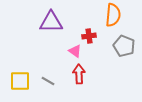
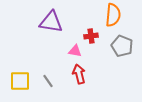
purple triangle: rotated 10 degrees clockwise
red cross: moved 2 px right
gray pentagon: moved 2 px left
pink triangle: rotated 24 degrees counterclockwise
red arrow: rotated 12 degrees counterclockwise
gray line: rotated 24 degrees clockwise
